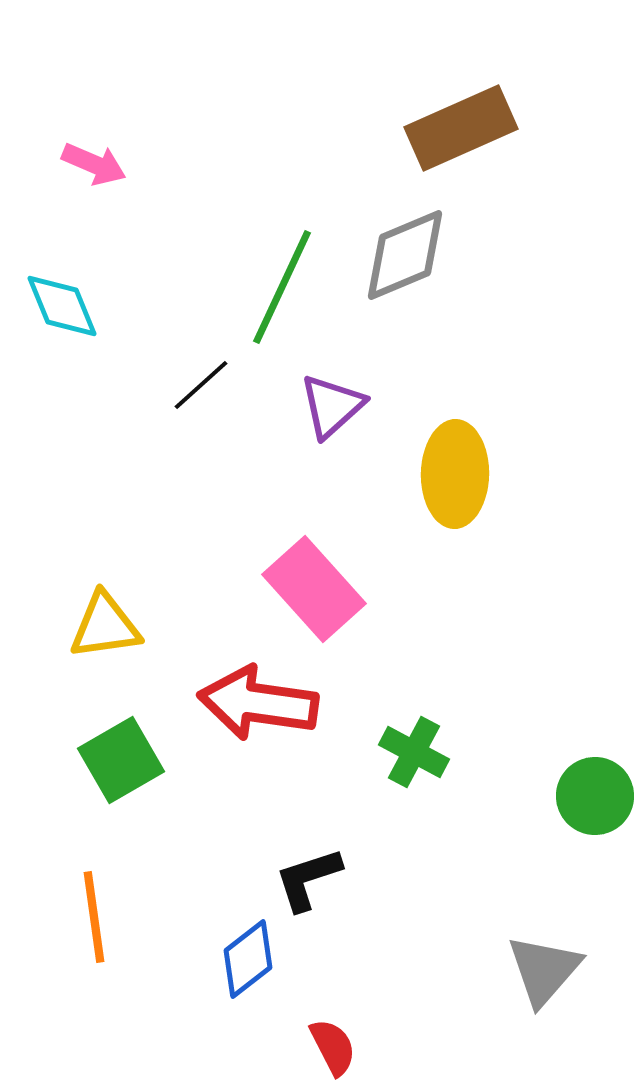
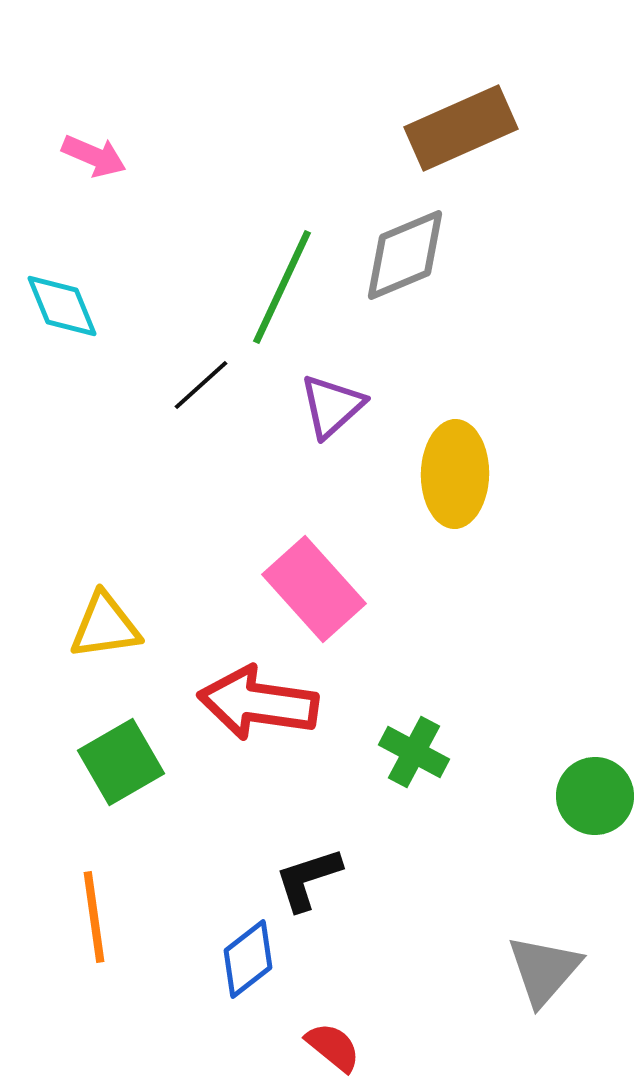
pink arrow: moved 8 px up
green square: moved 2 px down
red semicircle: rotated 24 degrees counterclockwise
